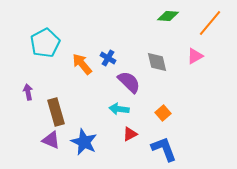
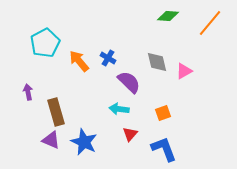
pink triangle: moved 11 px left, 15 px down
orange arrow: moved 3 px left, 3 px up
orange square: rotated 21 degrees clockwise
red triangle: rotated 21 degrees counterclockwise
